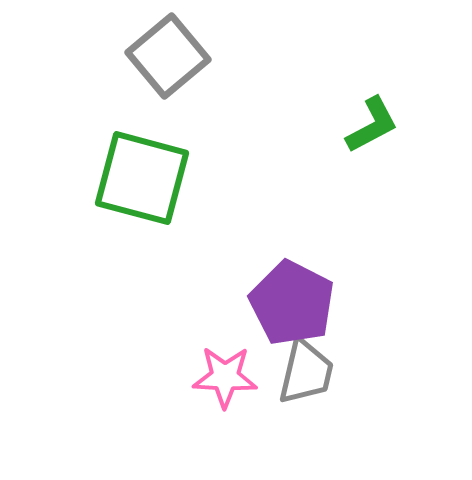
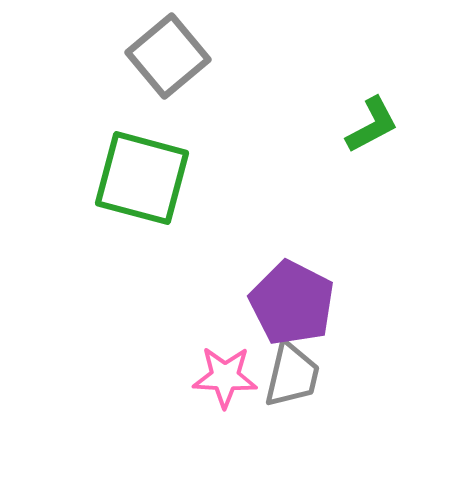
gray trapezoid: moved 14 px left, 3 px down
